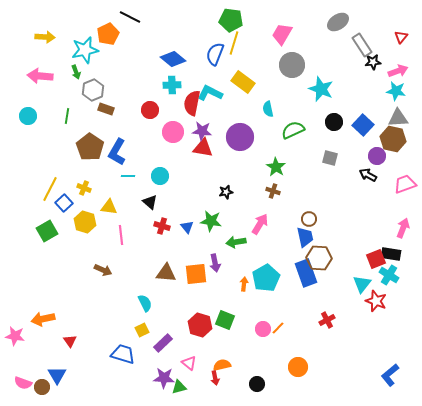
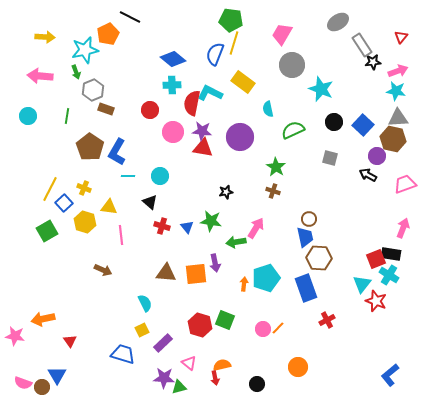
pink arrow at (260, 224): moved 4 px left, 4 px down
blue rectangle at (306, 273): moved 15 px down
cyan pentagon at (266, 278): rotated 12 degrees clockwise
